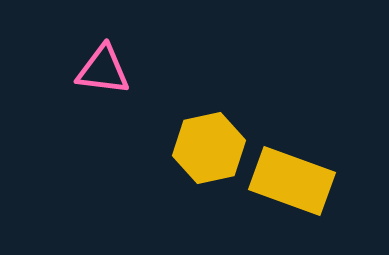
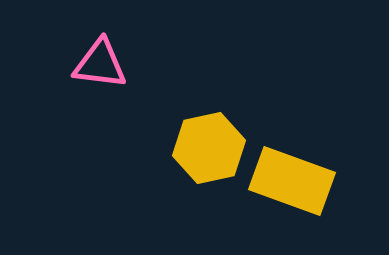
pink triangle: moved 3 px left, 6 px up
